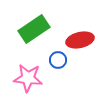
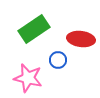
red ellipse: moved 1 px right, 1 px up; rotated 20 degrees clockwise
pink star: rotated 8 degrees clockwise
